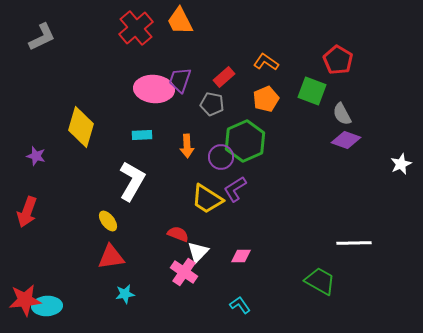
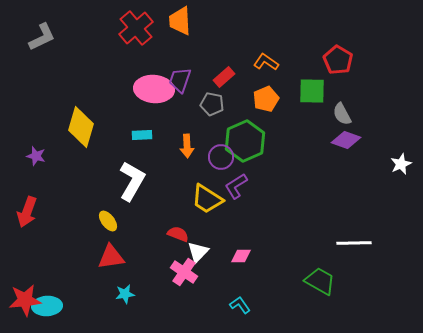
orange trapezoid: rotated 24 degrees clockwise
green square: rotated 20 degrees counterclockwise
purple L-shape: moved 1 px right, 3 px up
